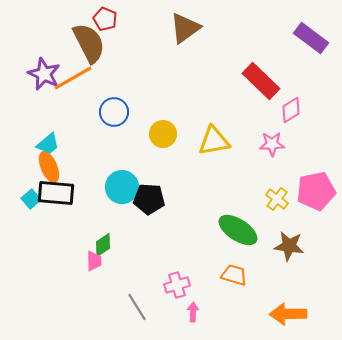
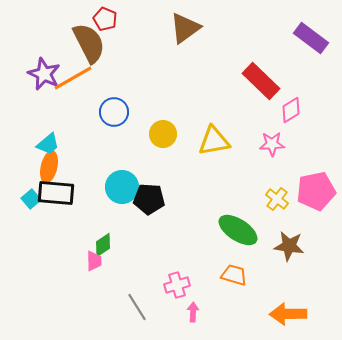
orange ellipse: rotated 36 degrees clockwise
